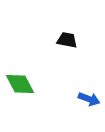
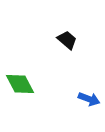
black trapezoid: rotated 30 degrees clockwise
